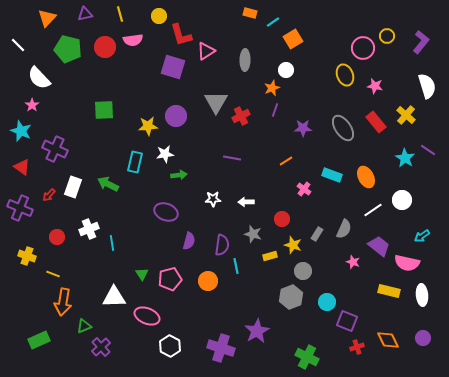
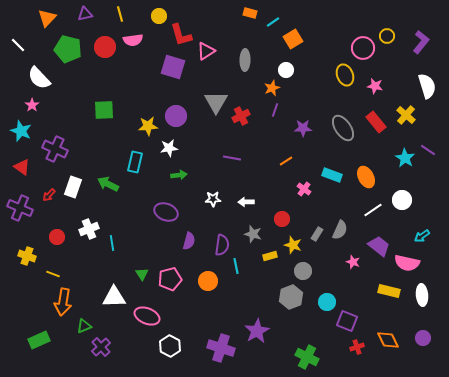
white star at (165, 154): moved 4 px right, 6 px up
gray semicircle at (344, 229): moved 4 px left, 1 px down
